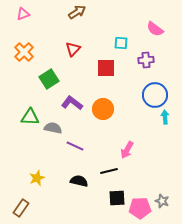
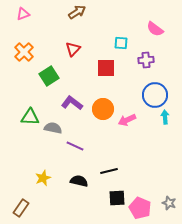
green square: moved 3 px up
pink arrow: moved 30 px up; rotated 36 degrees clockwise
yellow star: moved 6 px right
gray star: moved 7 px right, 2 px down
pink pentagon: rotated 25 degrees clockwise
